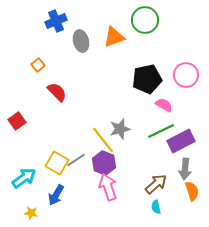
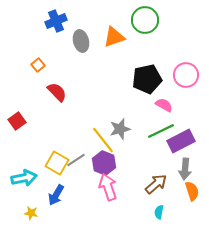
cyan arrow: rotated 25 degrees clockwise
cyan semicircle: moved 3 px right, 5 px down; rotated 24 degrees clockwise
